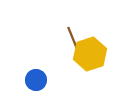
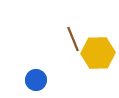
yellow hexagon: moved 8 px right, 1 px up; rotated 16 degrees clockwise
